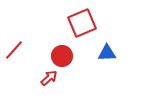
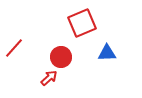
red line: moved 2 px up
red circle: moved 1 px left, 1 px down
